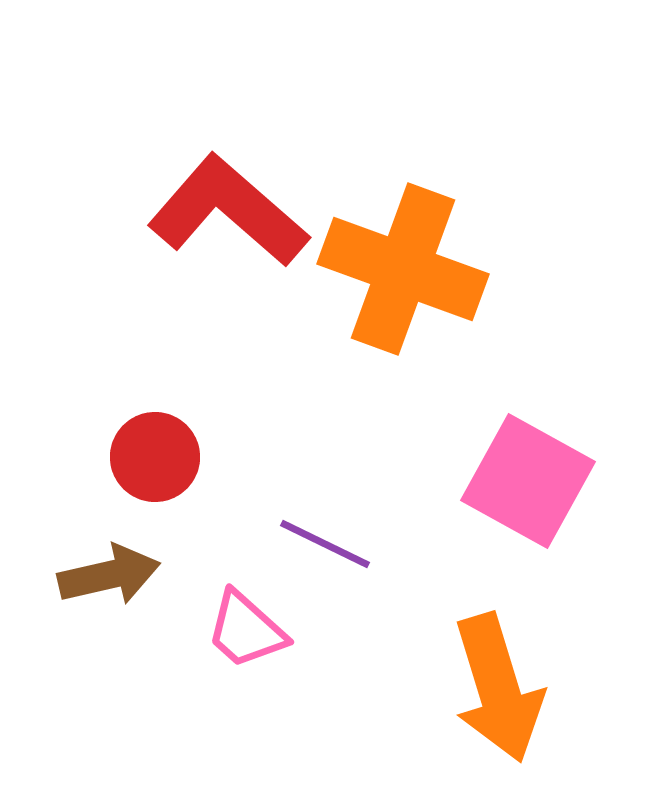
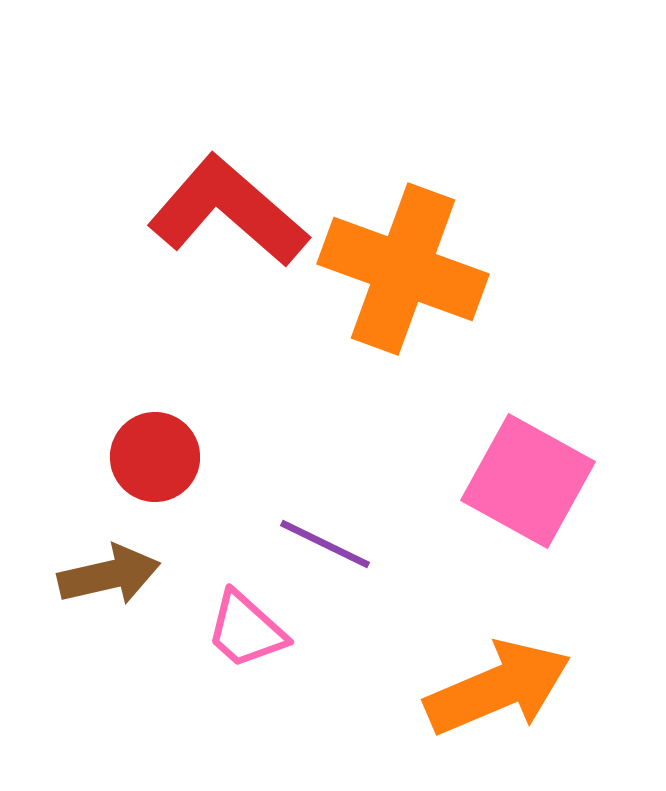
orange arrow: rotated 96 degrees counterclockwise
